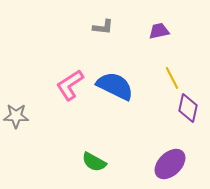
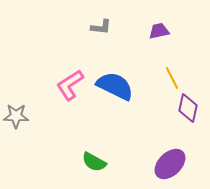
gray L-shape: moved 2 px left
